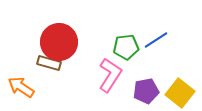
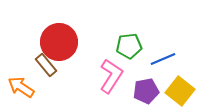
blue line: moved 7 px right, 19 px down; rotated 10 degrees clockwise
green pentagon: moved 3 px right, 1 px up
brown rectangle: moved 3 px left, 2 px down; rotated 35 degrees clockwise
pink L-shape: moved 1 px right, 1 px down
yellow square: moved 2 px up
